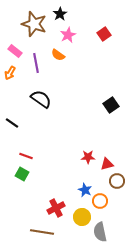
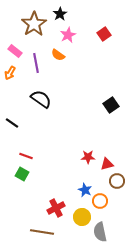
brown star: rotated 20 degrees clockwise
